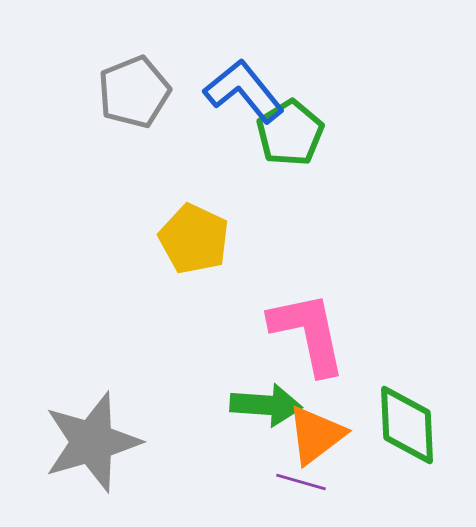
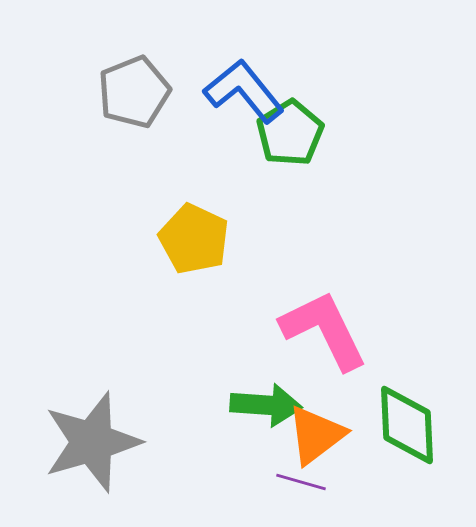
pink L-shape: moved 16 px right, 3 px up; rotated 14 degrees counterclockwise
